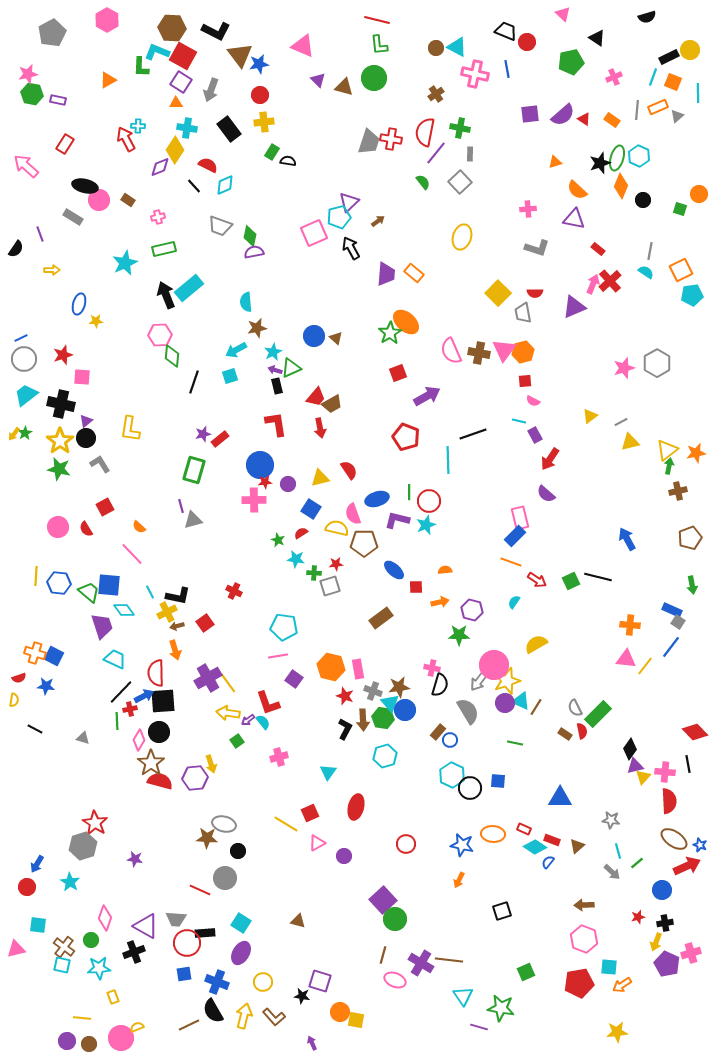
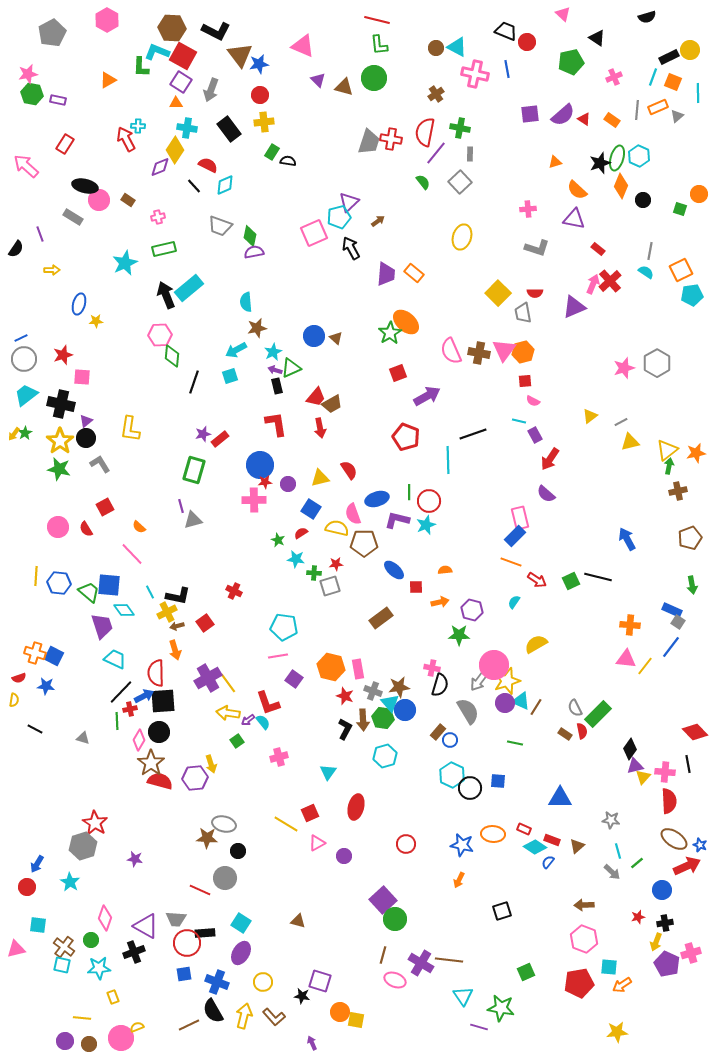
purple circle at (67, 1041): moved 2 px left
